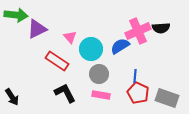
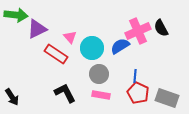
black semicircle: rotated 66 degrees clockwise
cyan circle: moved 1 px right, 1 px up
red rectangle: moved 1 px left, 7 px up
